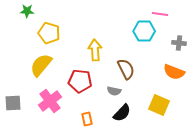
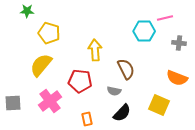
pink line: moved 5 px right, 4 px down; rotated 21 degrees counterclockwise
orange semicircle: moved 3 px right, 6 px down
